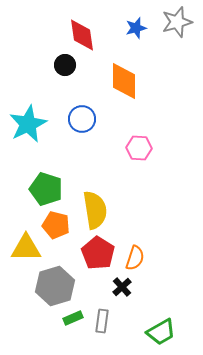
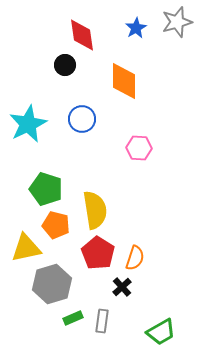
blue star: rotated 15 degrees counterclockwise
yellow triangle: rotated 12 degrees counterclockwise
gray hexagon: moved 3 px left, 2 px up
